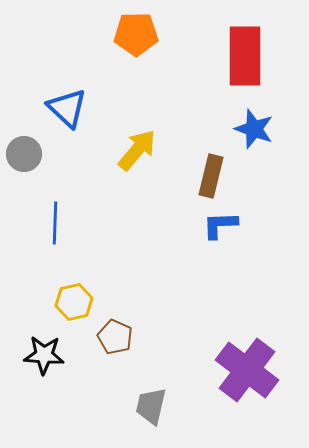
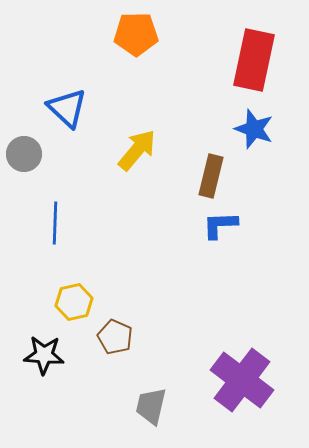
red rectangle: moved 9 px right, 4 px down; rotated 12 degrees clockwise
purple cross: moved 5 px left, 10 px down
